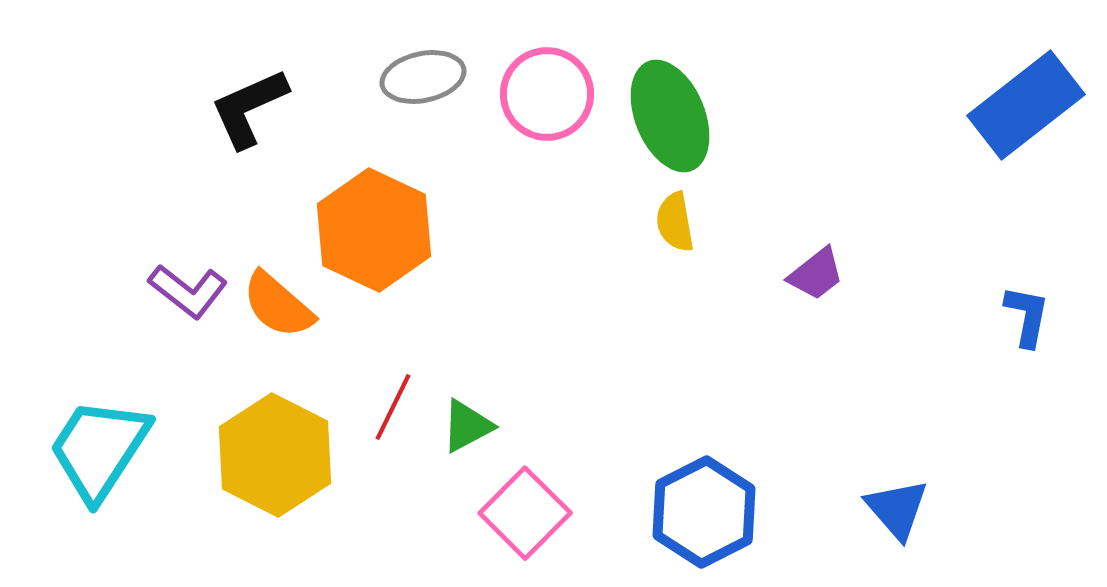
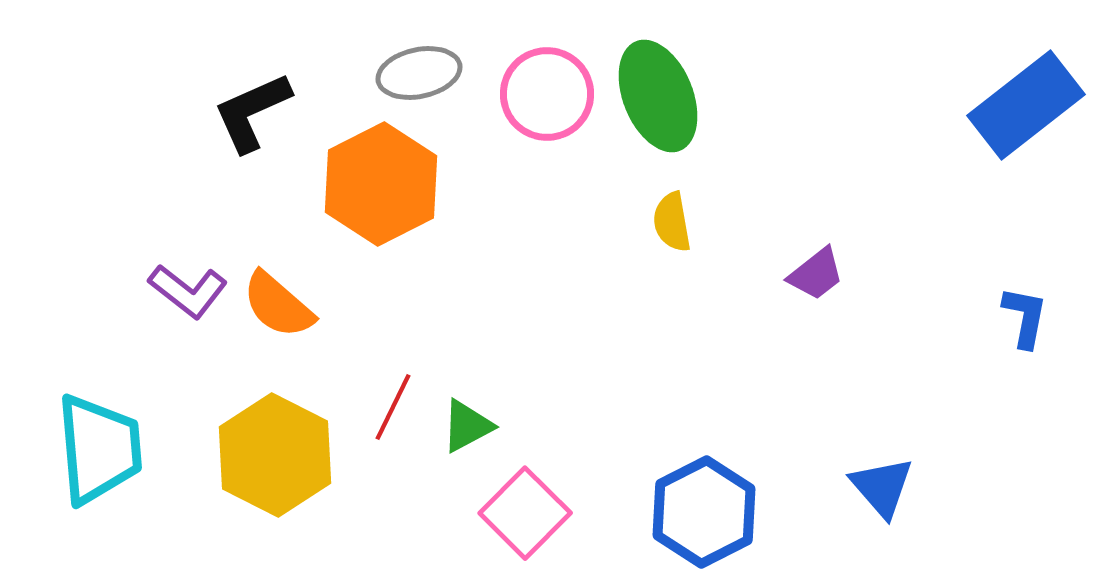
gray ellipse: moved 4 px left, 4 px up
black L-shape: moved 3 px right, 4 px down
green ellipse: moved 12 px left, 20 px up
yellow semicircle: moved 3 px left
orange hexagon: moved 7 px right, 46 px up; rotated 8 degrees clockwise
blue L-shape: moved 2 px left, 1 px down
cyan trapezoid: rotated 142 degrees clockwise
blue triangle: moved 15 px left, 22 px up
